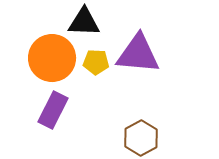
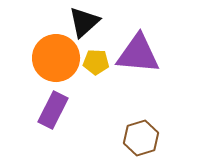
black triangle: rotated 44 degrees counterclockwise
orange circle: moved 4 px right
brown hexagon: rotated 12 degrees clockwise
